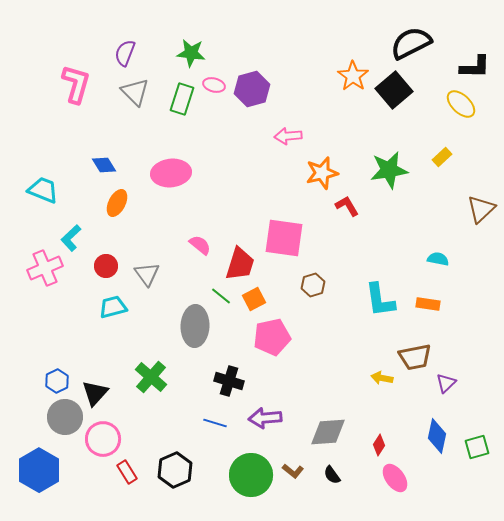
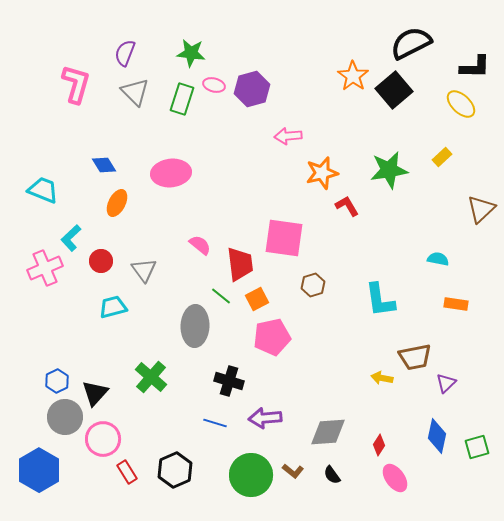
red trapezoid at (240, 264): rotated 24 degrees counterclockwise
red circle at (106, 266): moved 5 px left, 5 px up
gray triangle at (147, 274): moved 3 px left, 4 px up
orange square at (254, 299): moved 3 px right
orange rectangle at (428, 304): moved 28 px right
